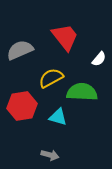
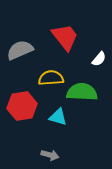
yellow semicircle: rotated 25 degrees clockwise
